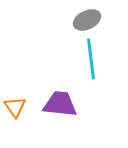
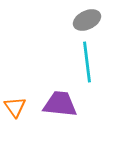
cyan line: moved 4 px left, 3 px down
